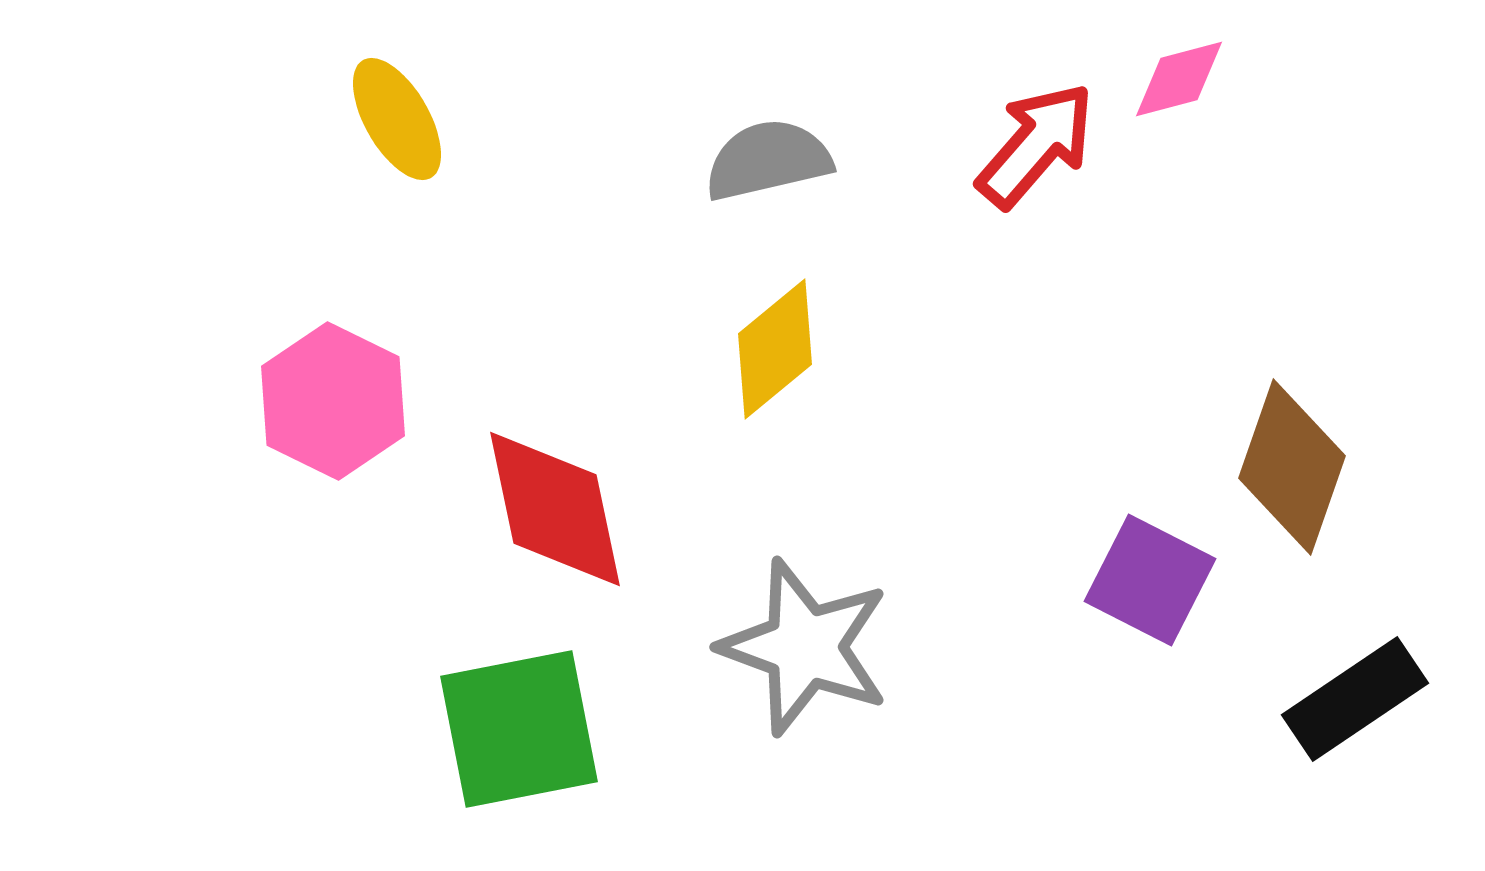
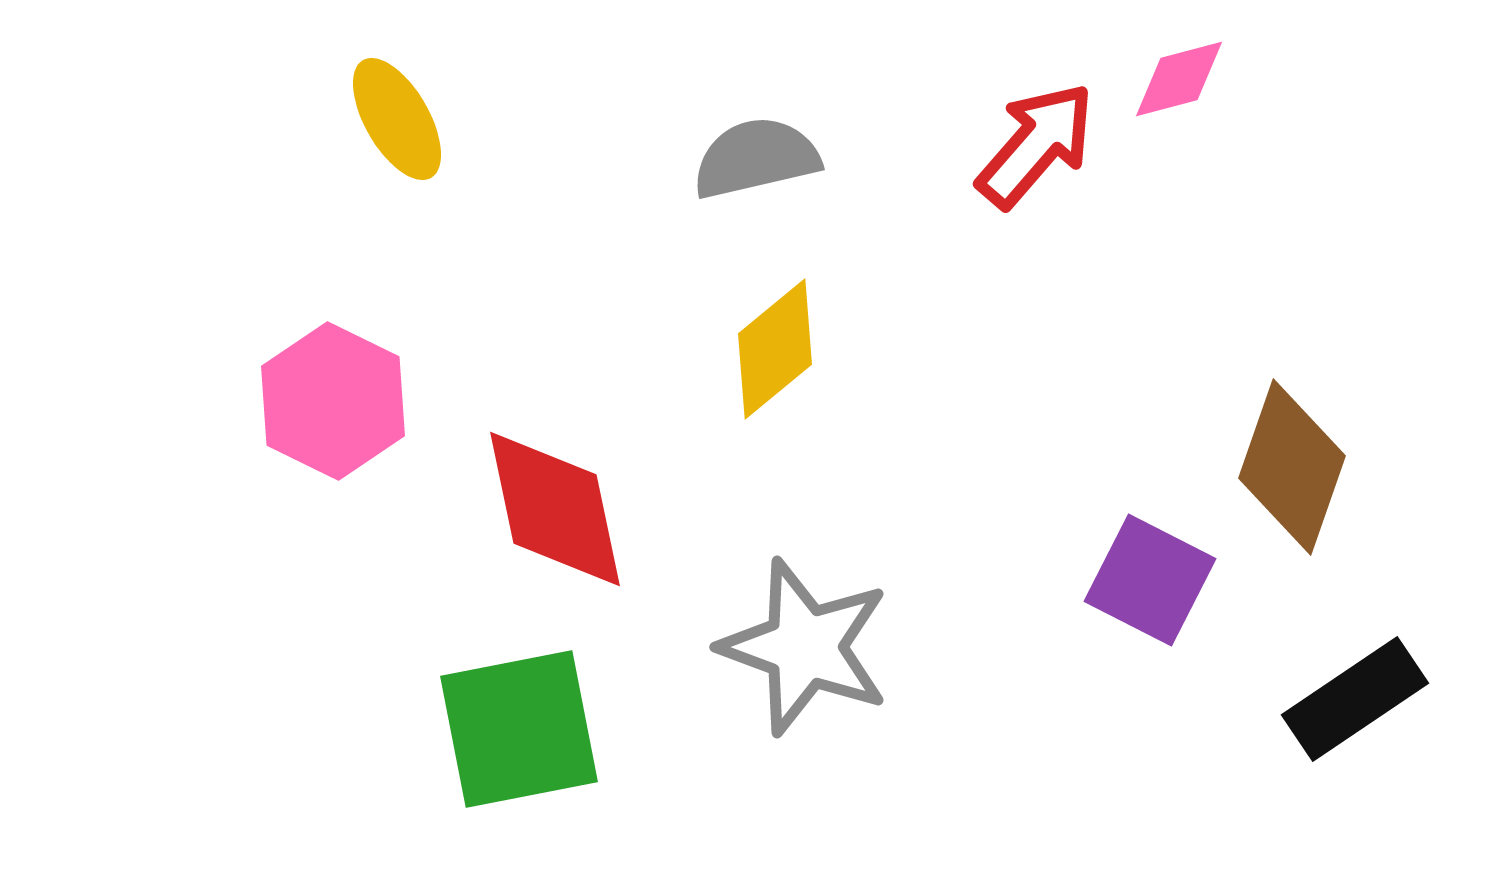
gray semicircle: moved 12 px left, 2 px up
